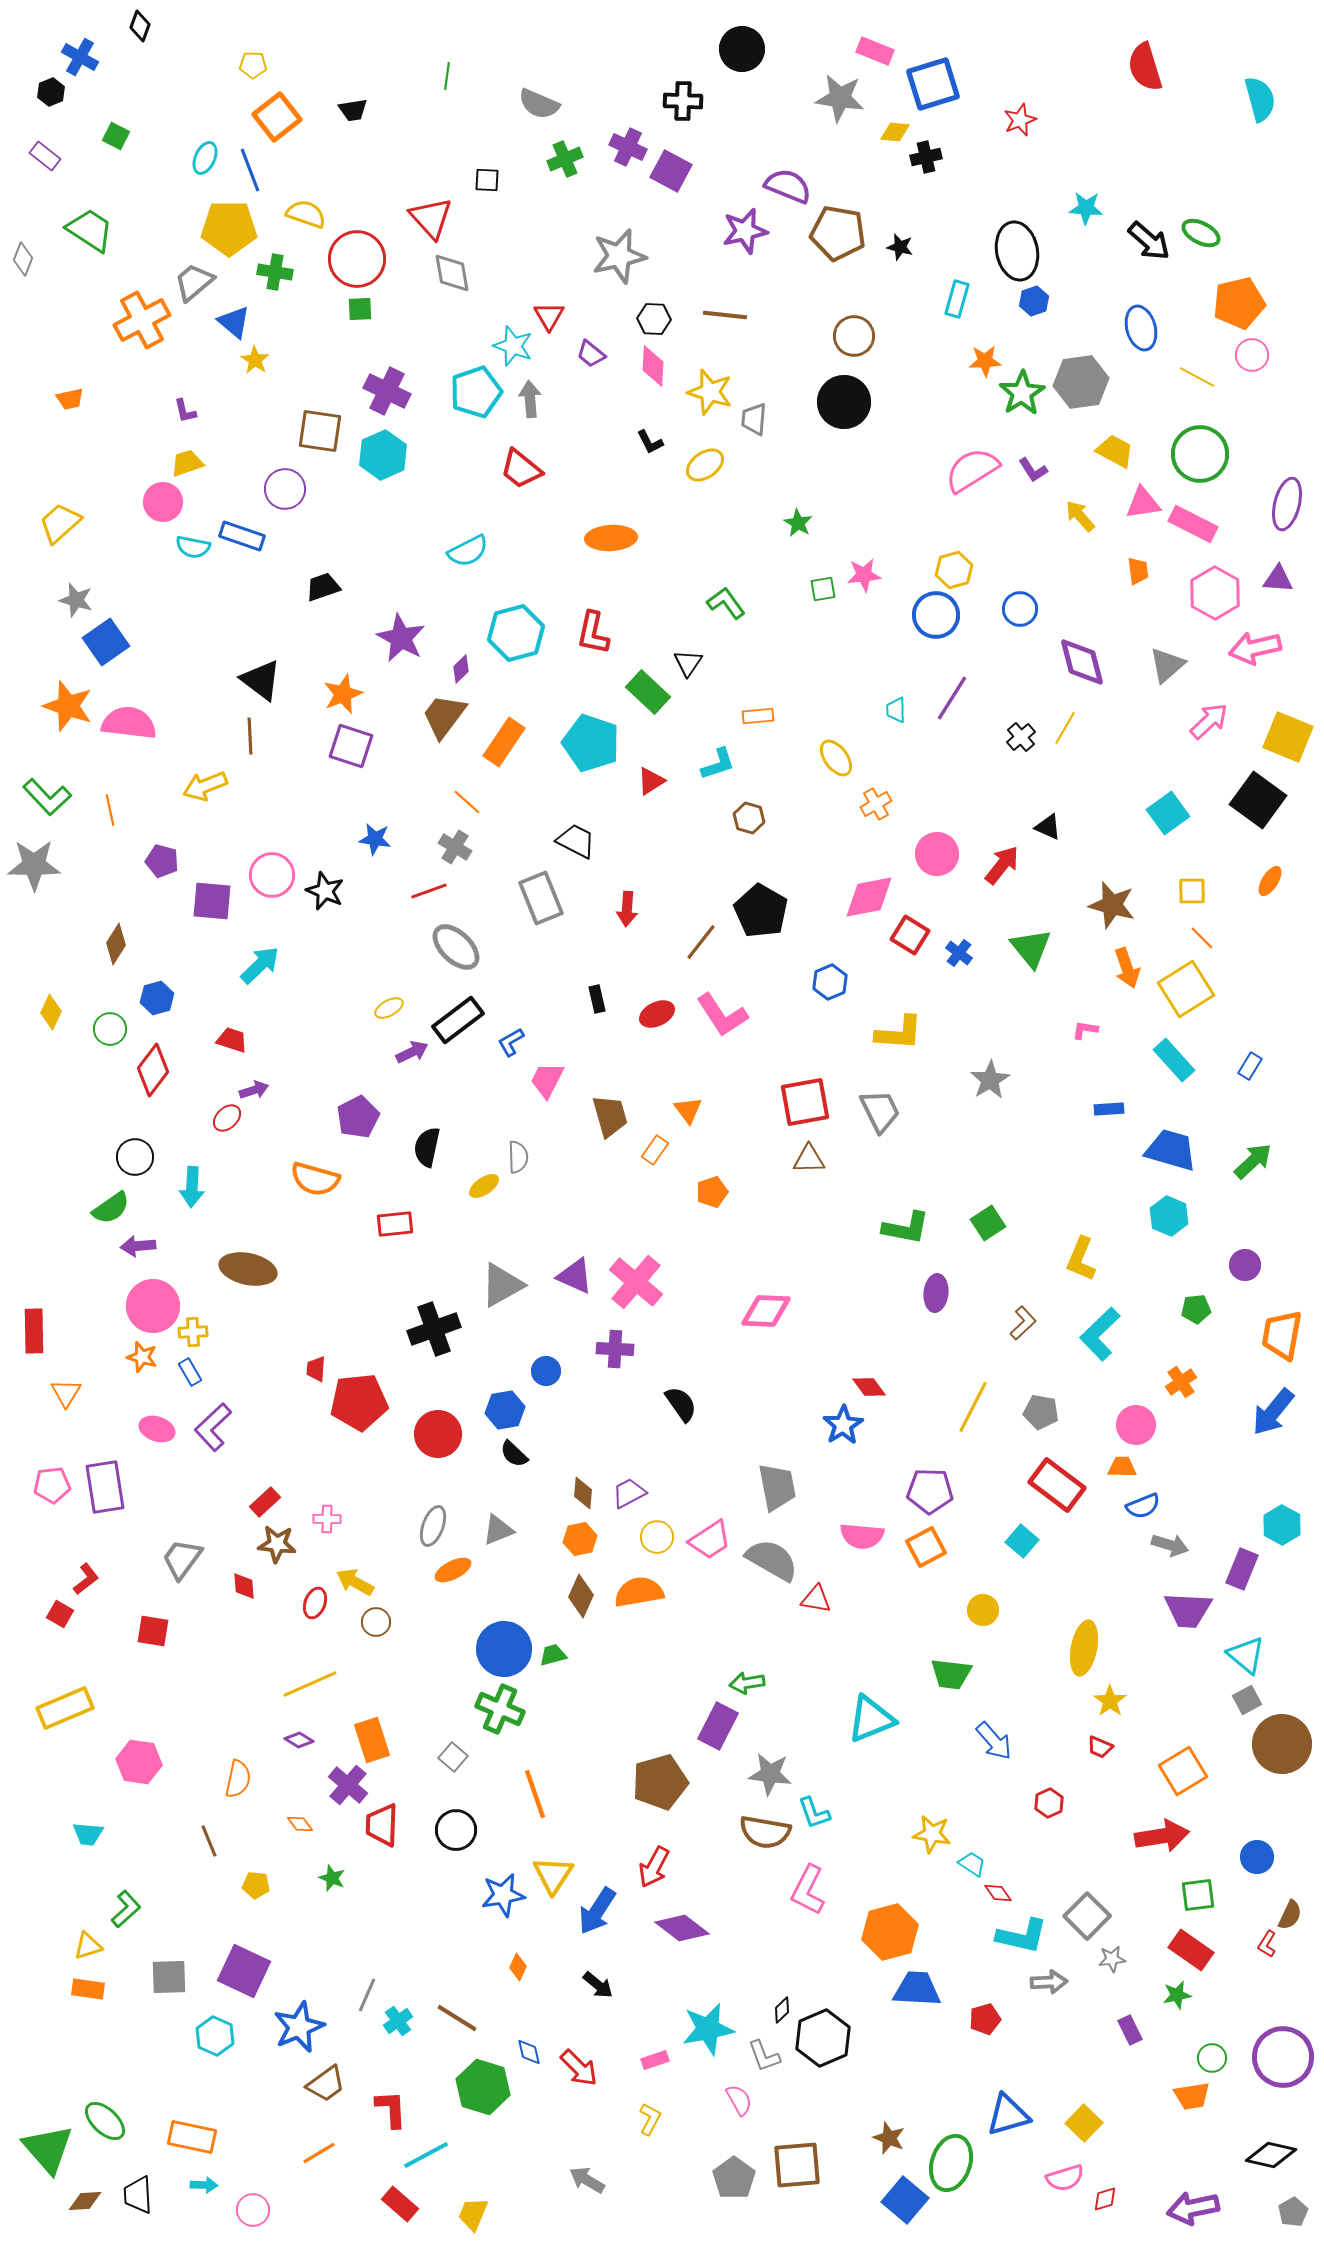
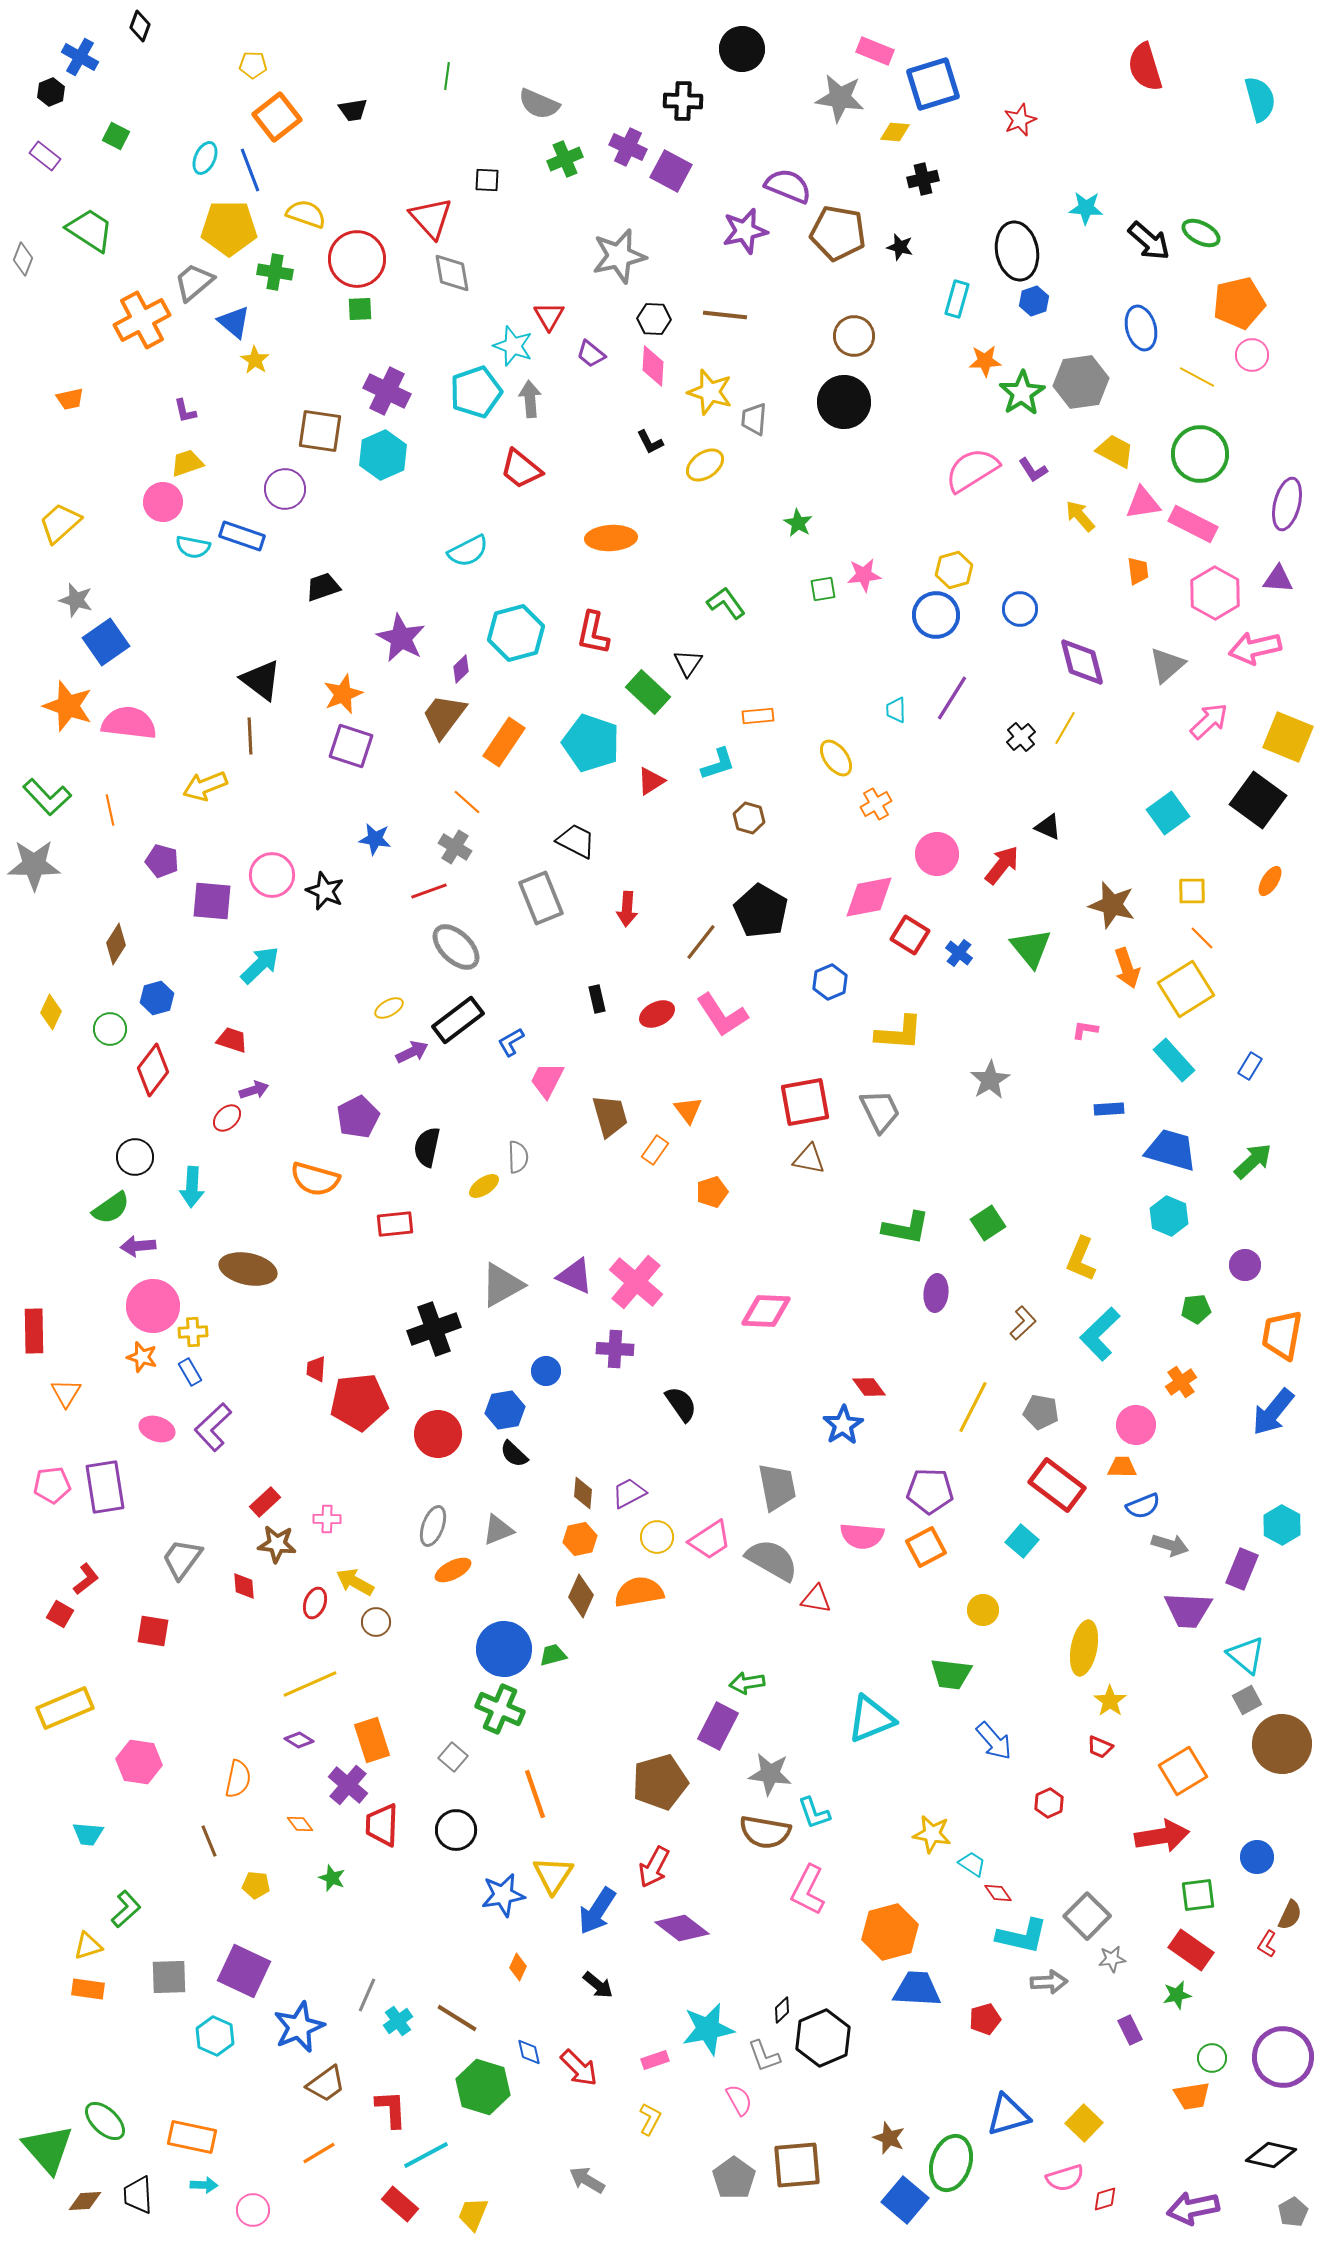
black cross at (926, 157): moved 3 px left, 22 px down
brown triangle at (809, 1159): rotated 12 degrees clockwise
